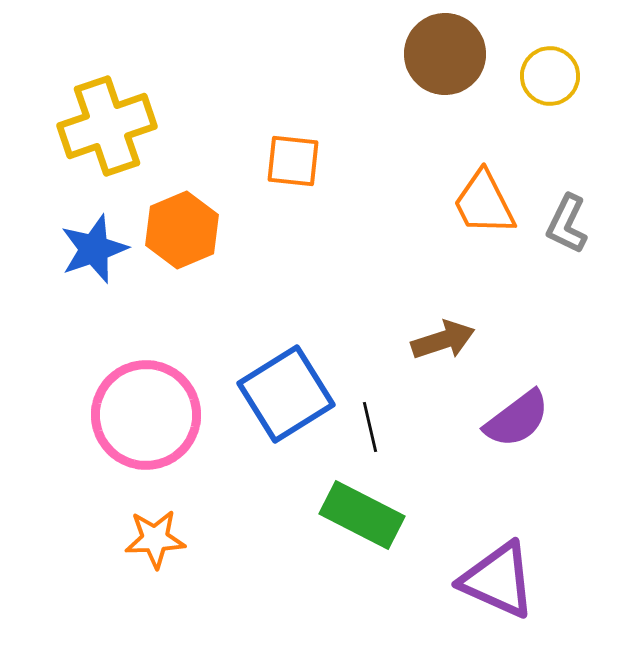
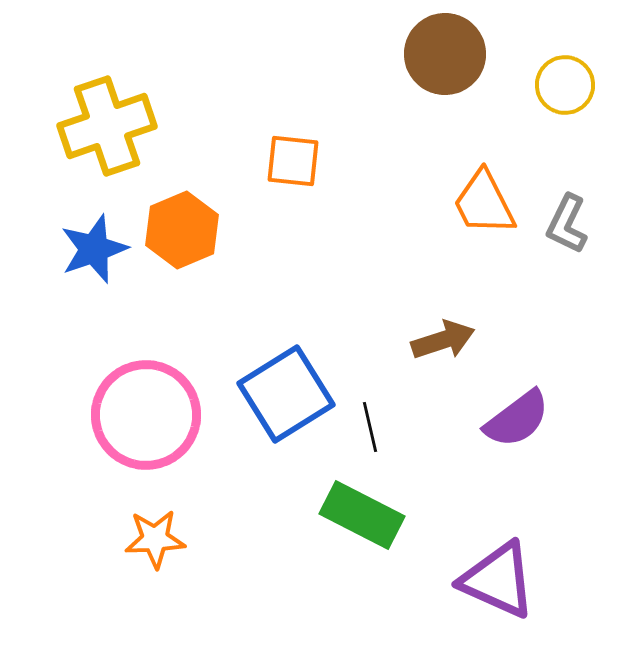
yellow circle: moved 15 px right, 9 px down
